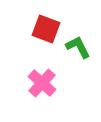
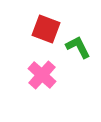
pink cross: moved 8 px up
